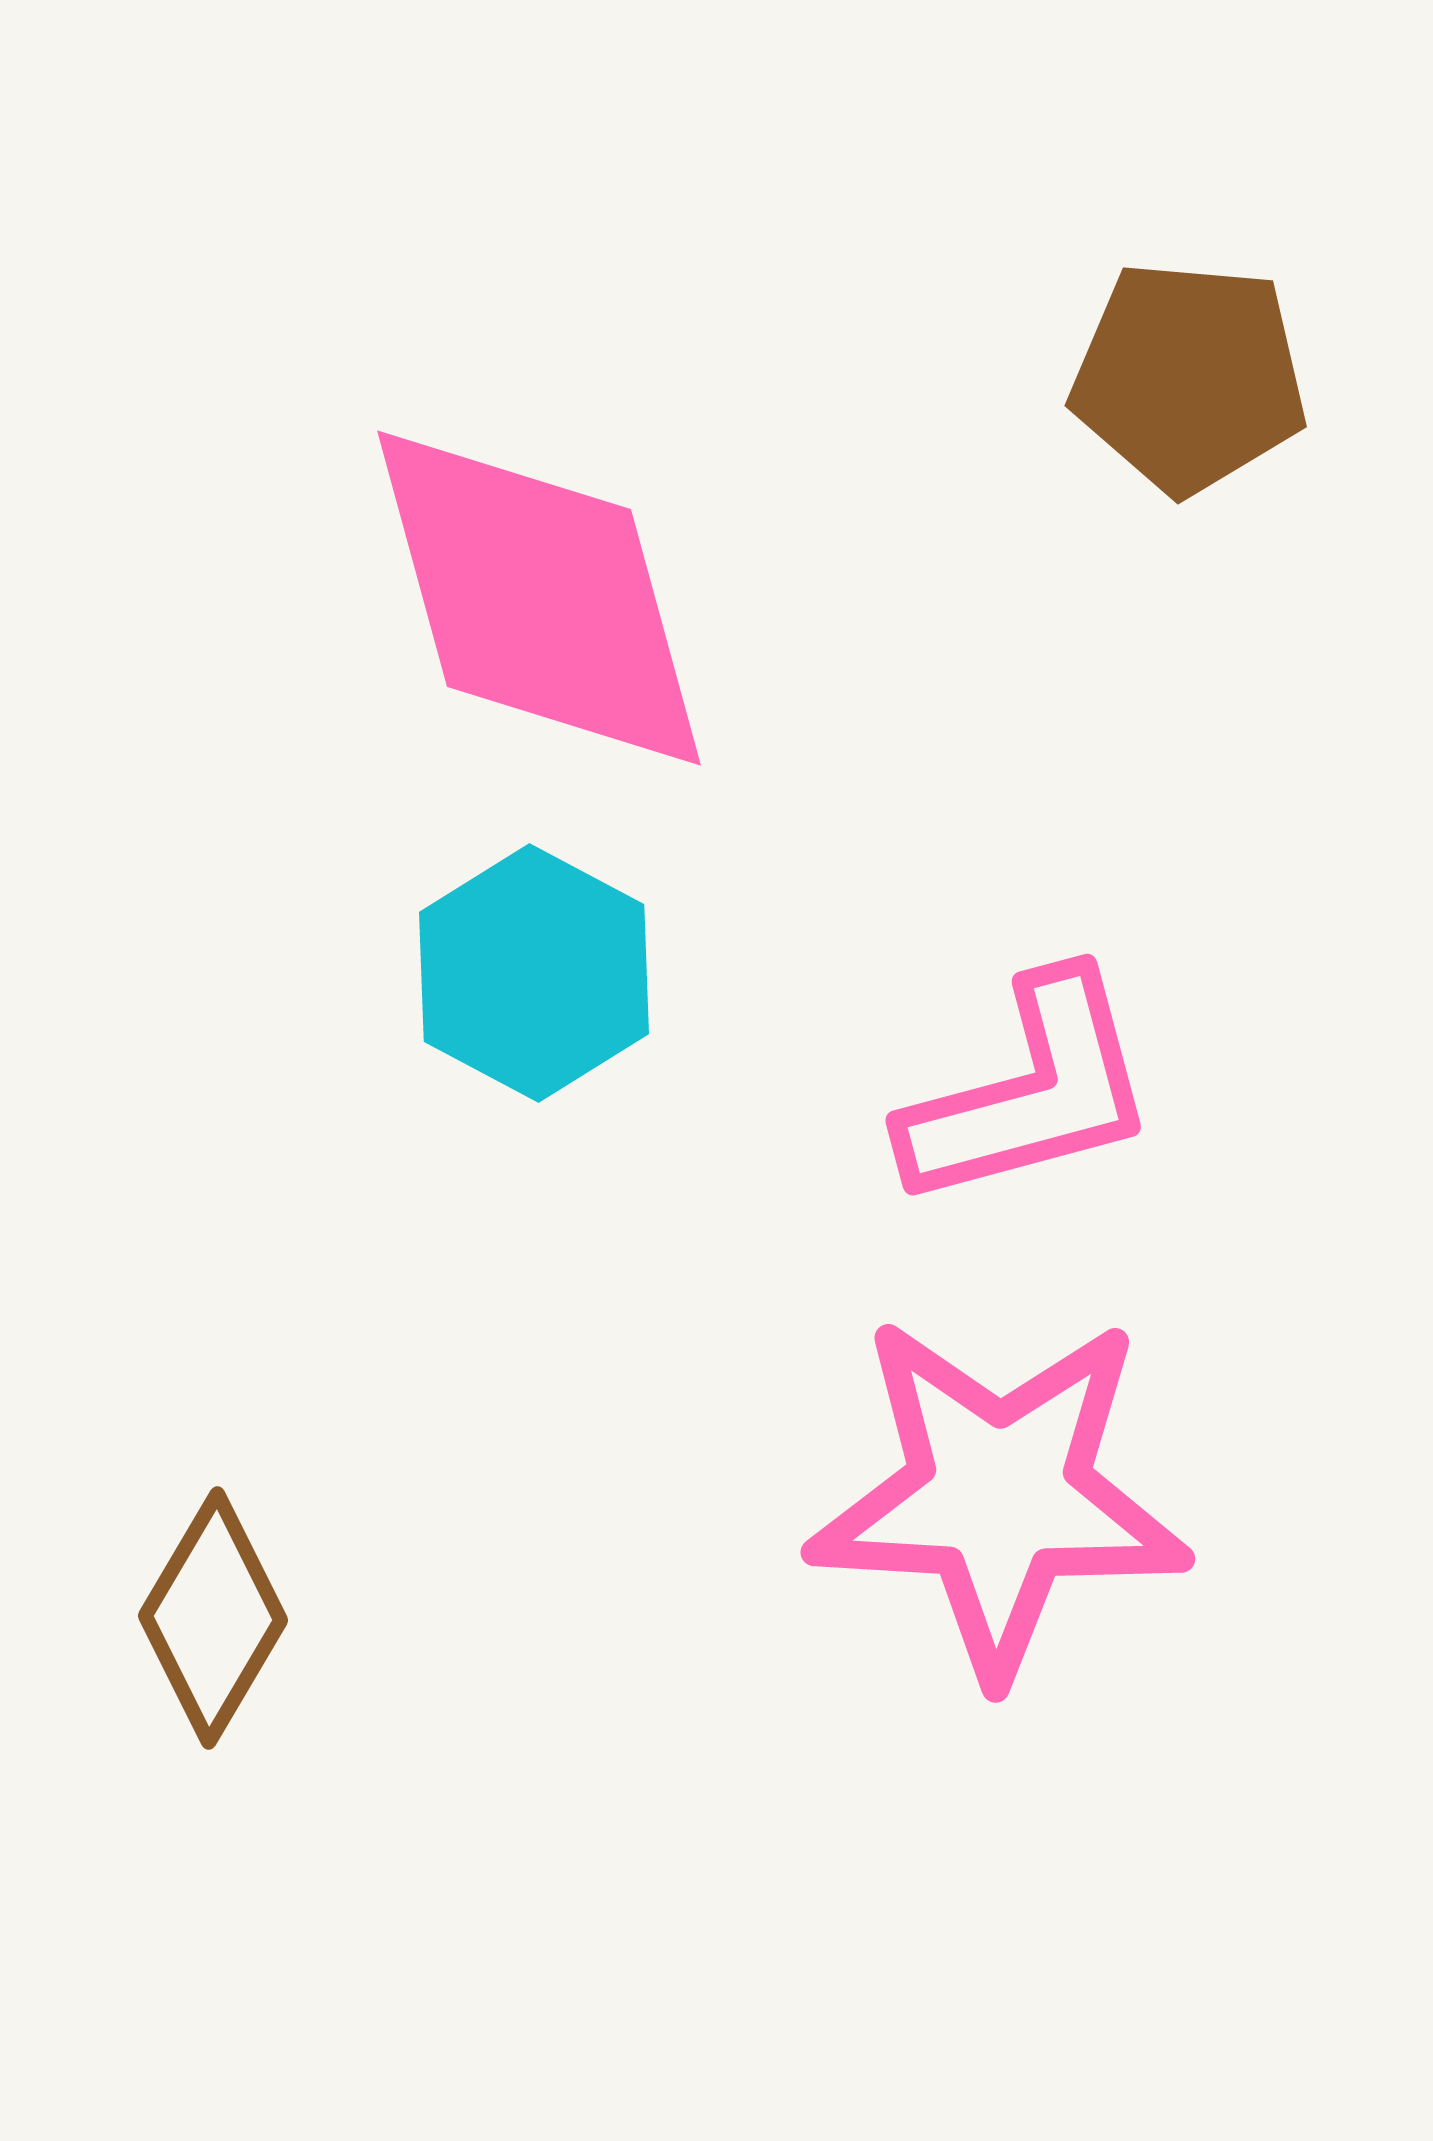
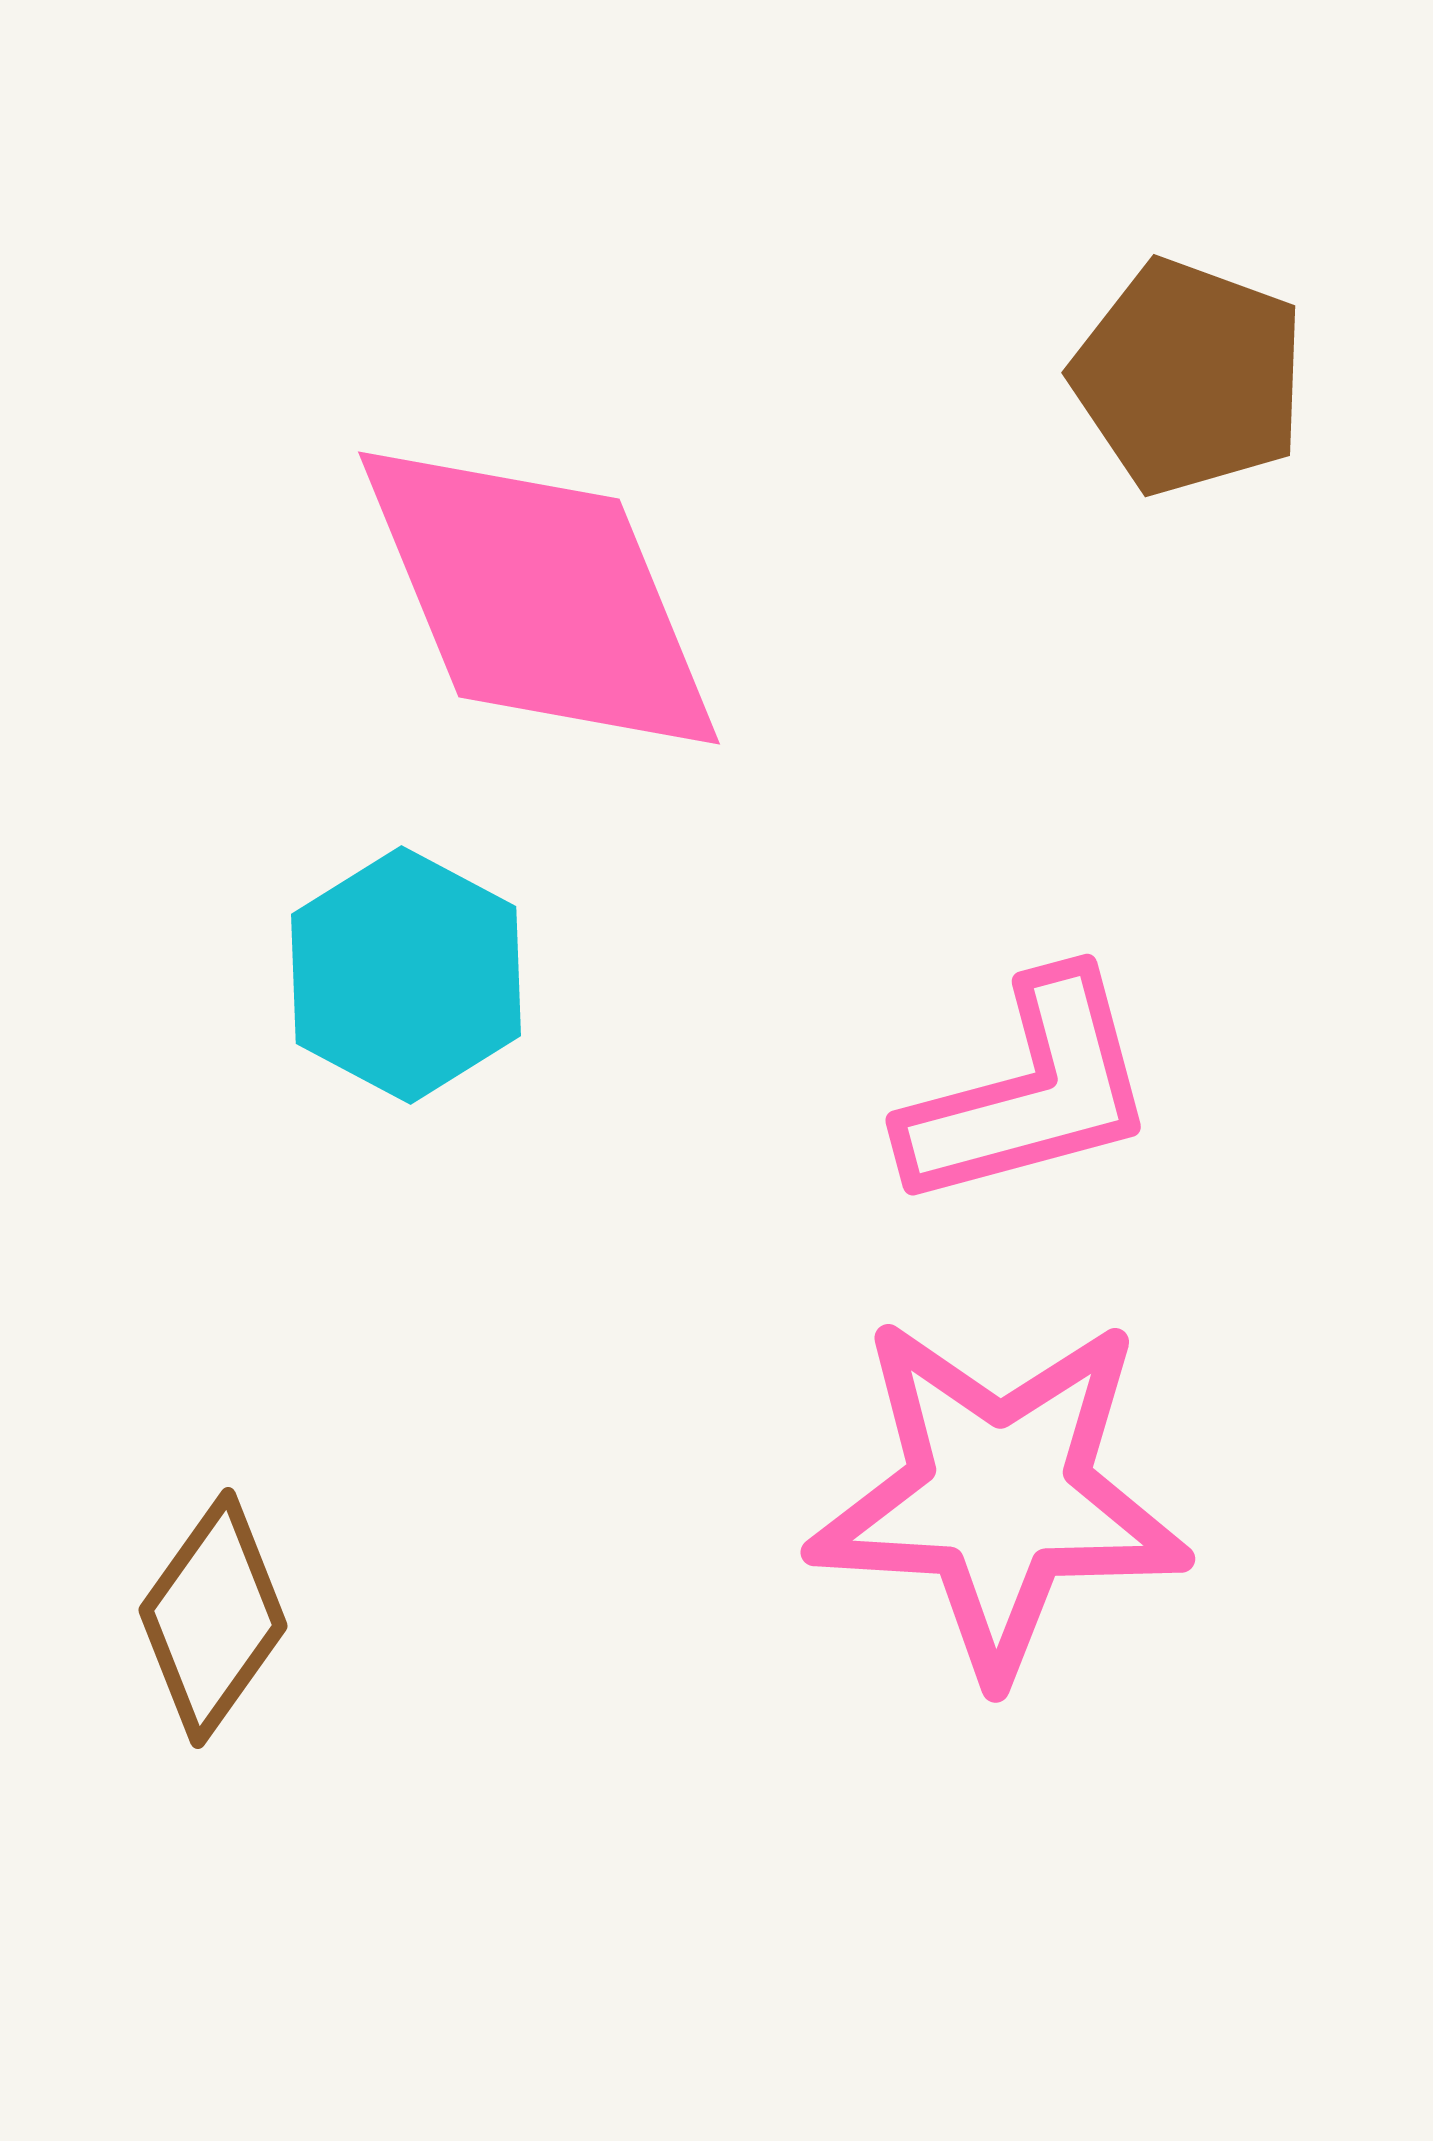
brown pentagon: rotated 15 degrees clockwise
pink diamond: rotated 7 degrees counterclockwise
cyan hexagon: moved 128 px left, 2 px down
brown diamond: rotated 5 degrees clockwise
